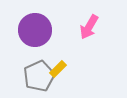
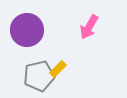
purple circle: moved 8 px left
gray pentagon: rotated 12 degrees clockwise
